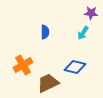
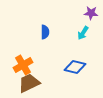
brown trapezoid: moved 19 px left
